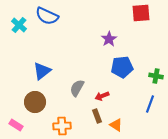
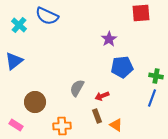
blue triangle: moved 28 px left, 10 px up
blue line: moved 2 px right, 6 px up
